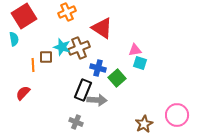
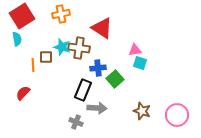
orange cross: moved 6 px left, 2 px down; rotated 12 degrees clockwise
red square: moved 2 px left
cyan semicircle: moved 3 px right
brown cross: rotated 30 degrees clockwise
blue cross: rotated 21 degrees counterclockwise
green square: moved 2 px left, 1 px down
gray arrow: moved 8 px down
brown star: moved 2 px left, 13 px up; rotated 24 degrees counterclockwise
